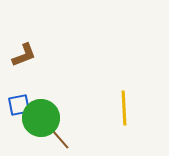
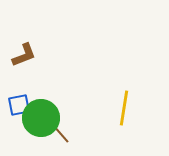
yellow line: rotated 12 degrees clockwise
brown line: moved 6 px up
